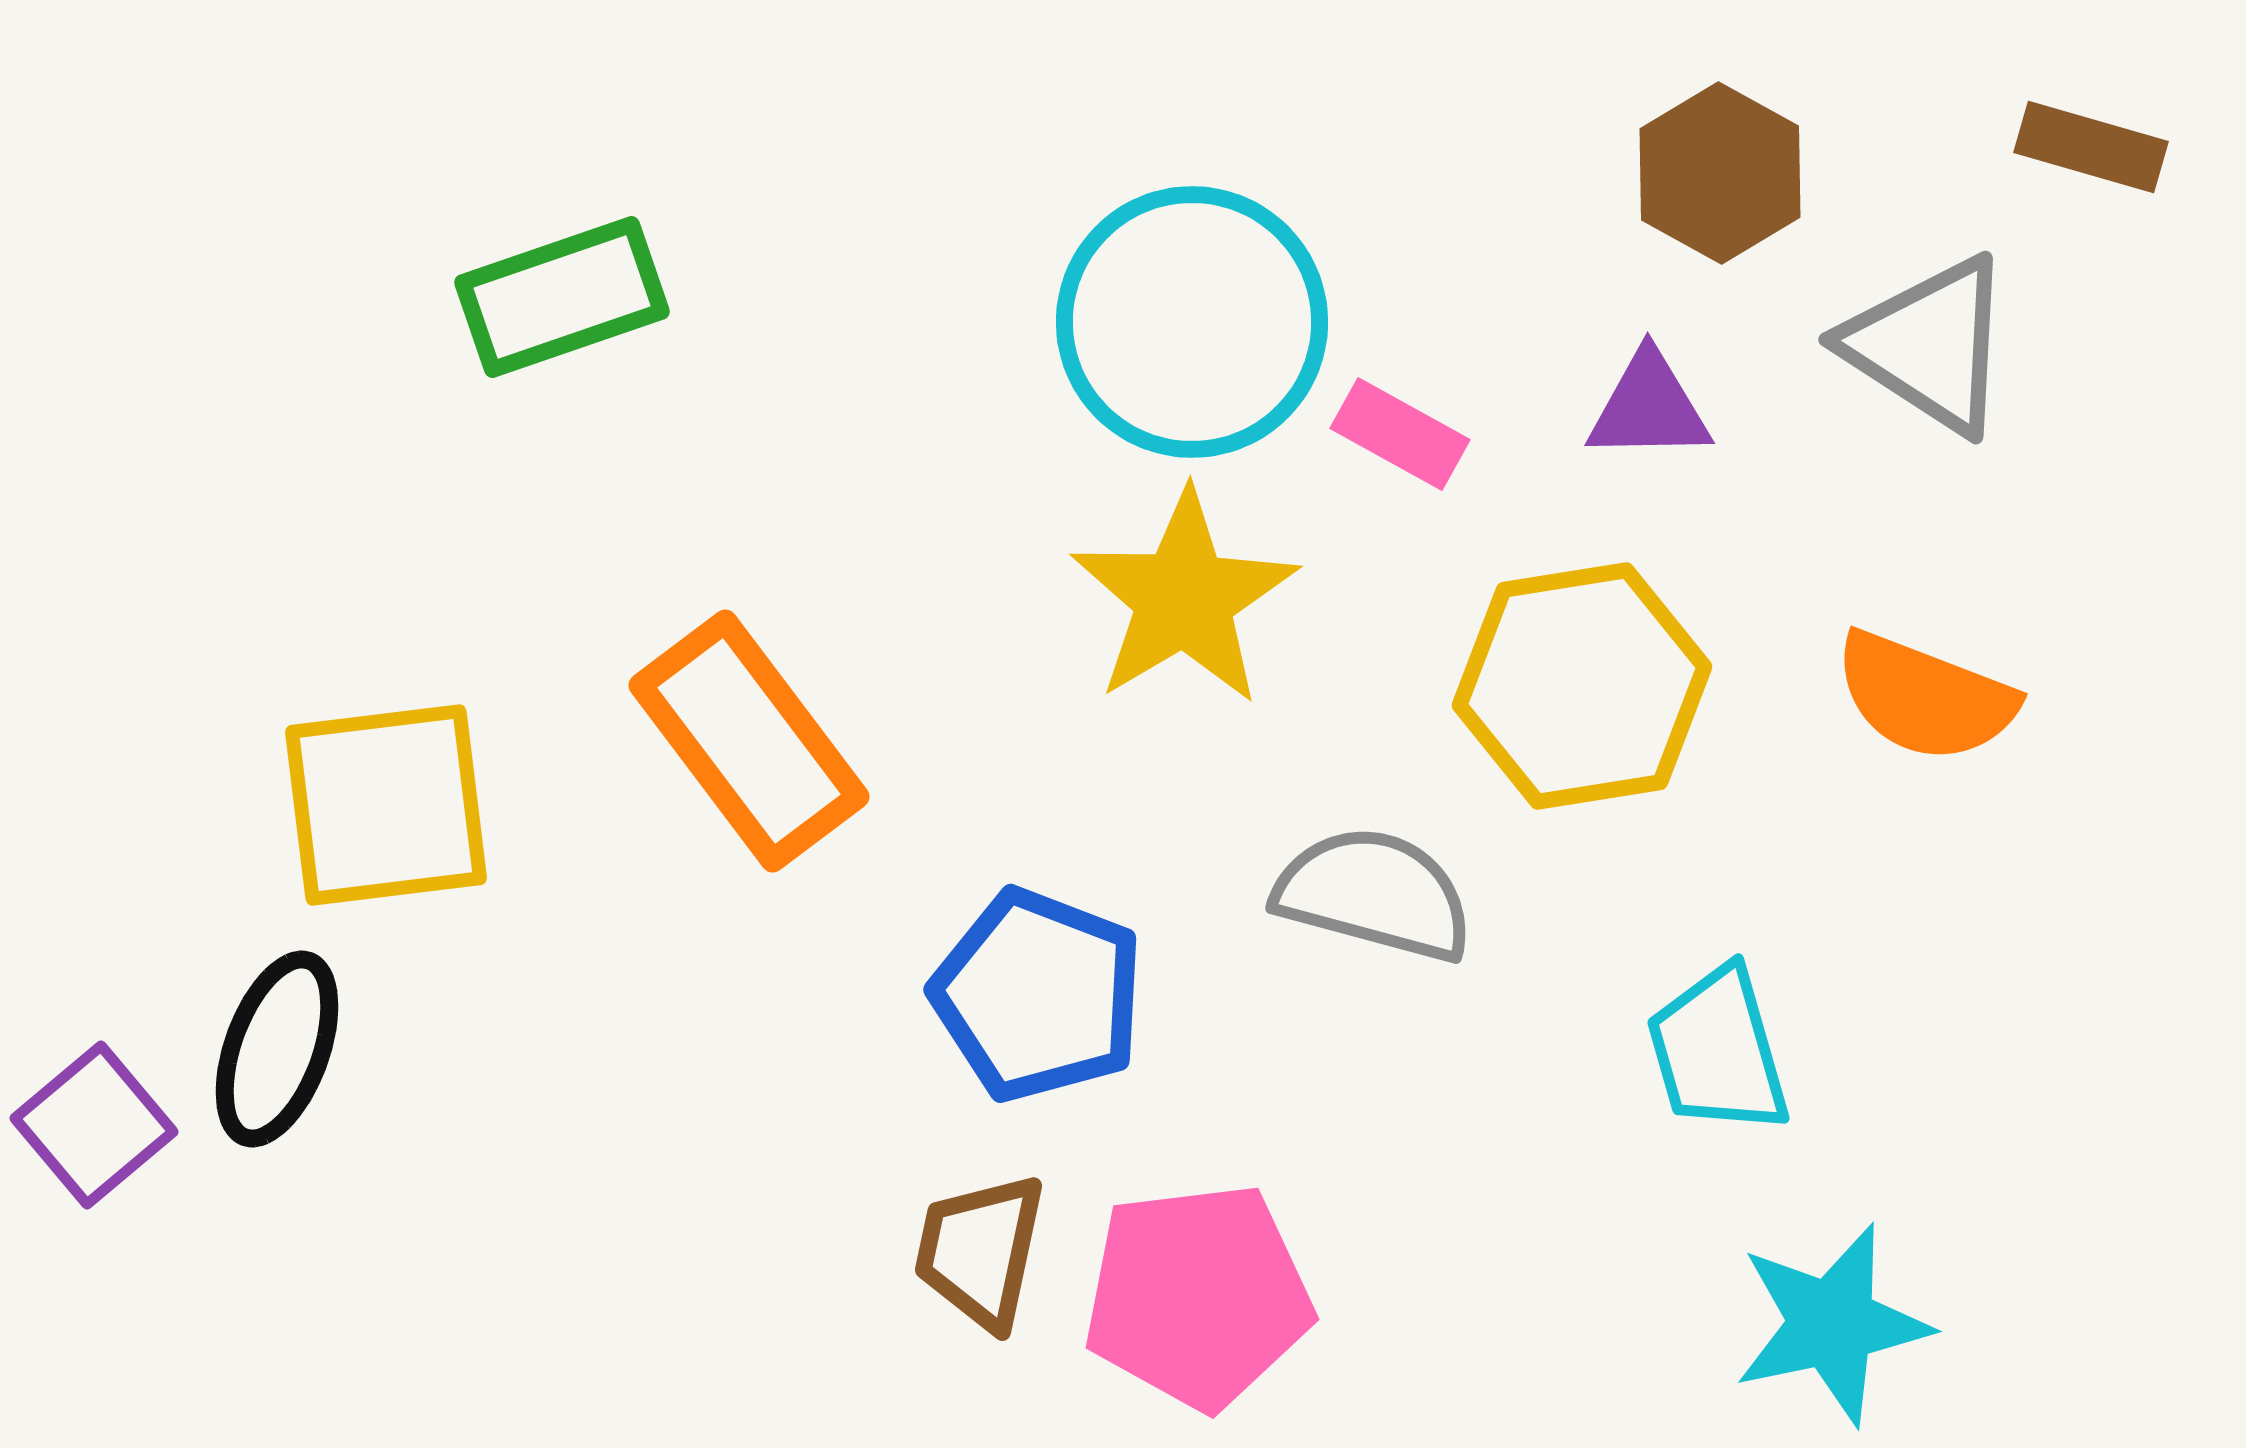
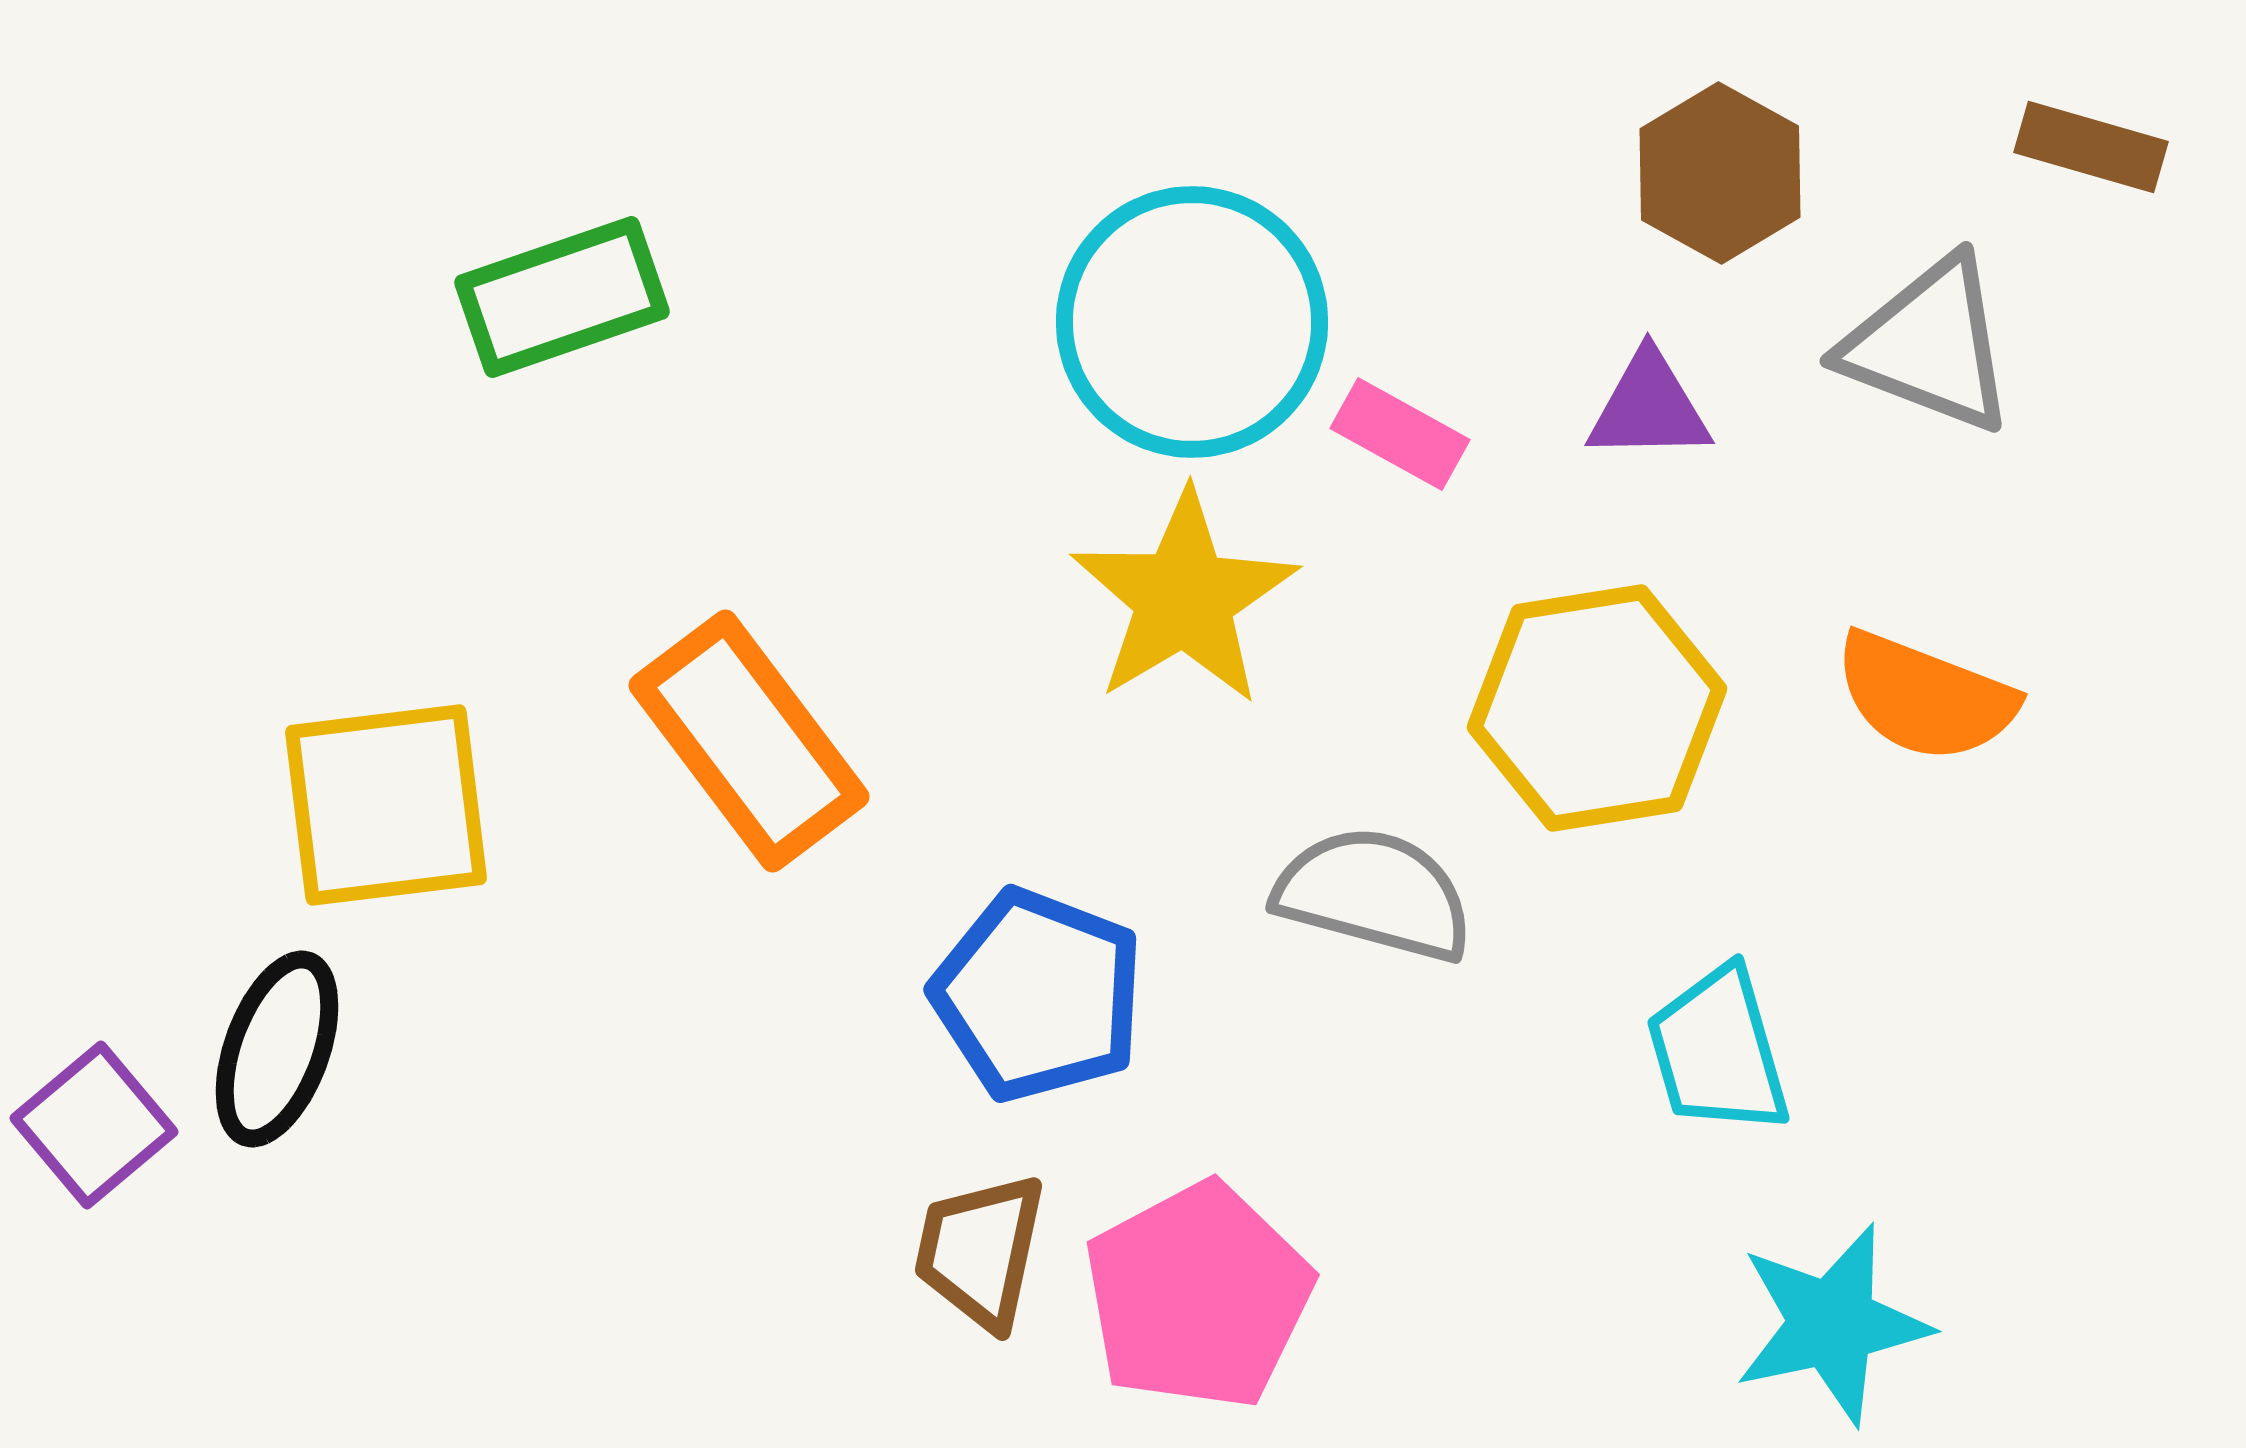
gray triangle: rotated 12 degrees counterclockwise
yellow hexagon: moved 15 px right, 22 px down
pink pentagon: rotated 21 degrees counterclockwise
